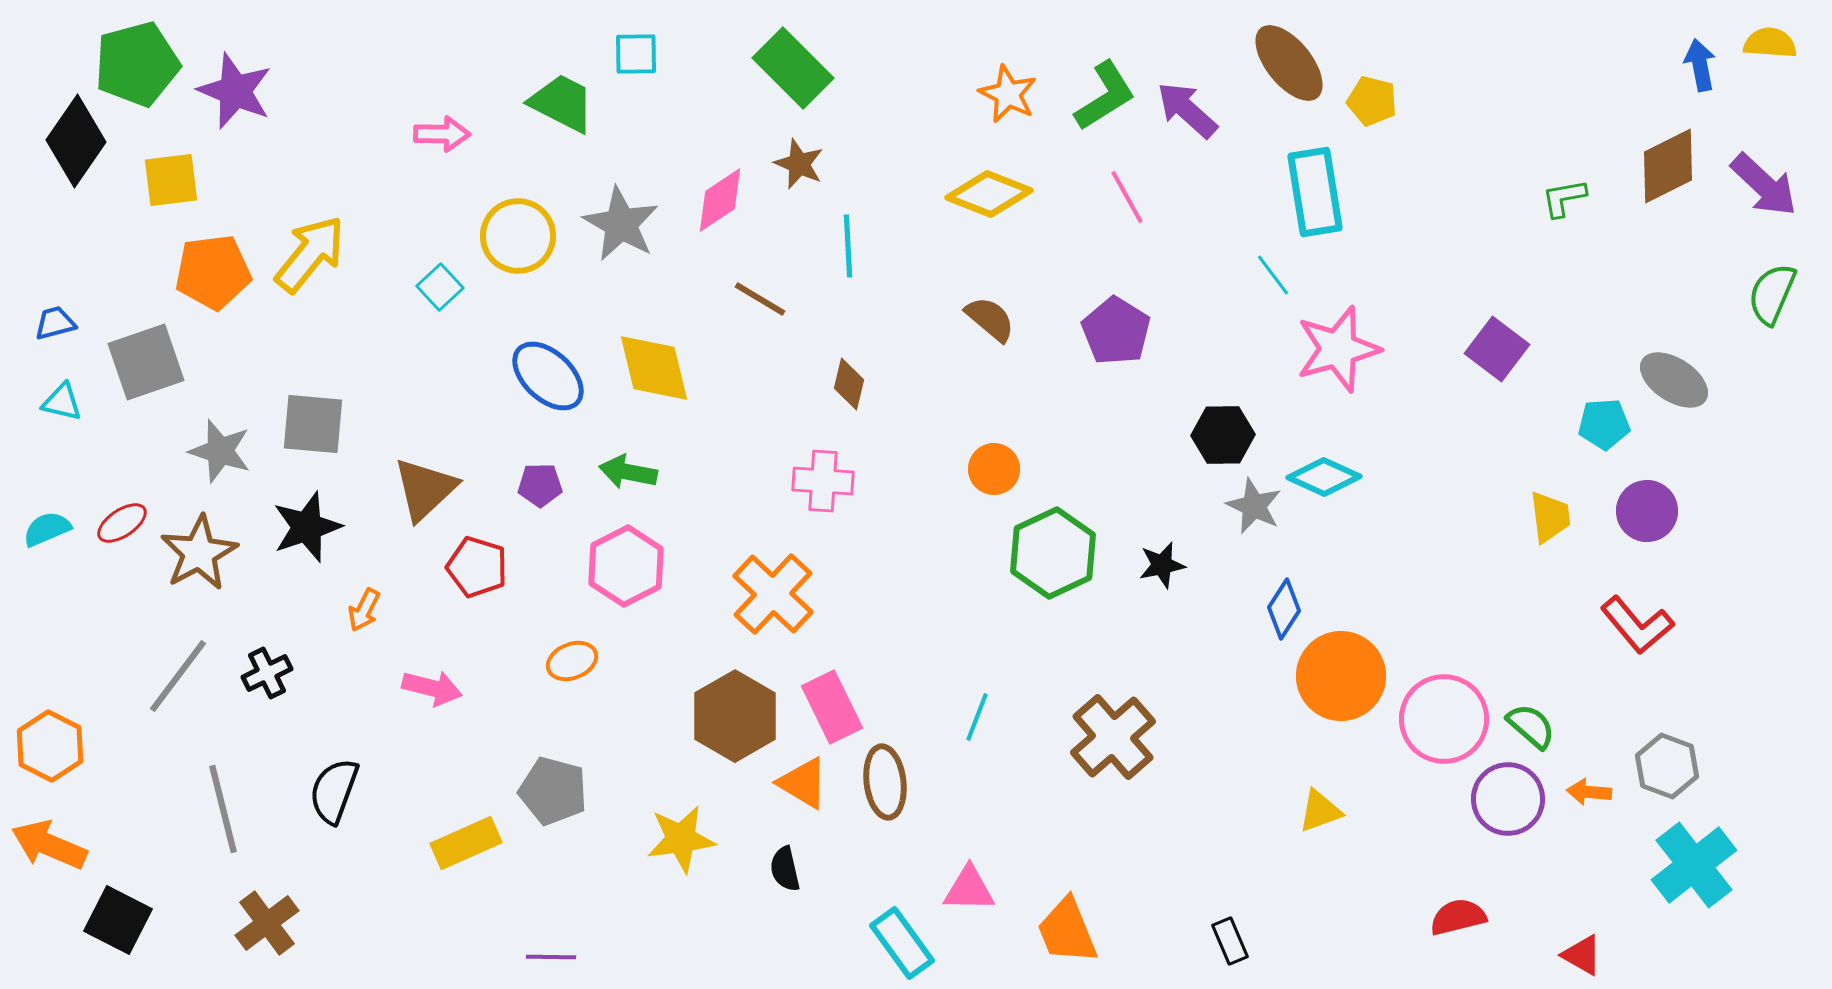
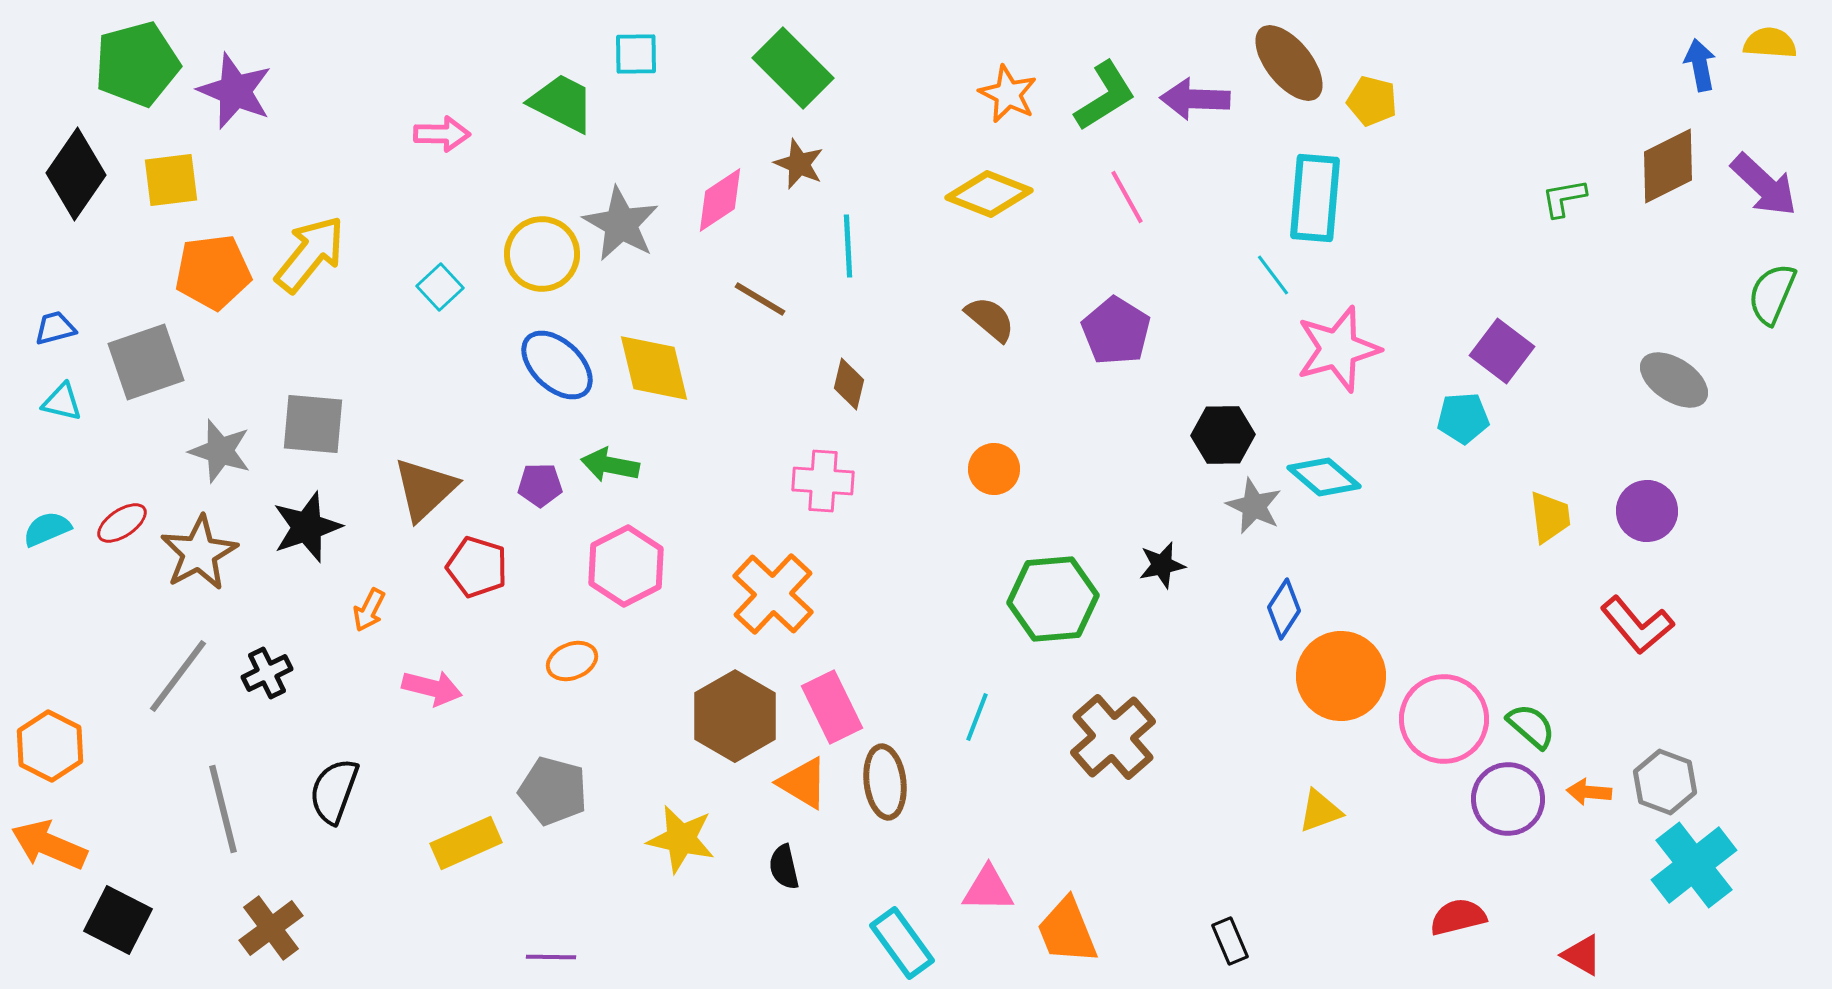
purple arrow at (1187, 110): moved 8 px right, 11 px up; rotated 40 degrees counterclockwise
black diamond at (76, 141): moved 33 px down
cyan rectangle at (1315, 192): moved 6 px down; rotated 14 degrees clockwise
yellow circle at (518, 236): moved 24 px right, 18 px down
blue trapezoid at (55, 323): moved 5 px down
purple square at (1497, 349): moved 5 px right, 2 px down
blue ellipse at (548, 376): moved 9 px right, 11 px up
cyan pentagon at (1604, 424): moved 141 px left, 6 px up
green arrow at (628, 472): moved 18 px left, 7 px up
cyan diamond at (1324, 477): rotated 16 degrees clockwise
green hexagon at (1053, 553): moved 46 px down; rotated 20 degrees clockwise
orange arrow at (364, 610): moved 5 px right
gray hexagon at (1667, 766): moved 2 px left, 16 px down
yellow star at (681, 839): rotated 20 degrees clockwise
black semicircle at (785, 869): moved 1 px left, 2 px up
pink triangle at (969, 889): moved 19 px right
brown cross at (267, 923): moved 4 px right, 5 px down
